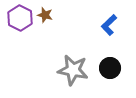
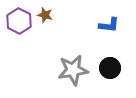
purple hexagon: moved 1 px left, 3 px down
blue L-shape: rotated 130 degrees counterclockwise
gray star: rotated 20 degrees counterclockwise
